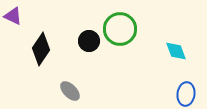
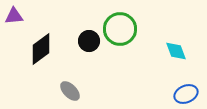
purple triangle: moved 1 px right; rotated 30 degrees counterclockwise
black diamond: rotated 20 degrees clockwise
blue ellipse: rotated 60 degrees clockwise
